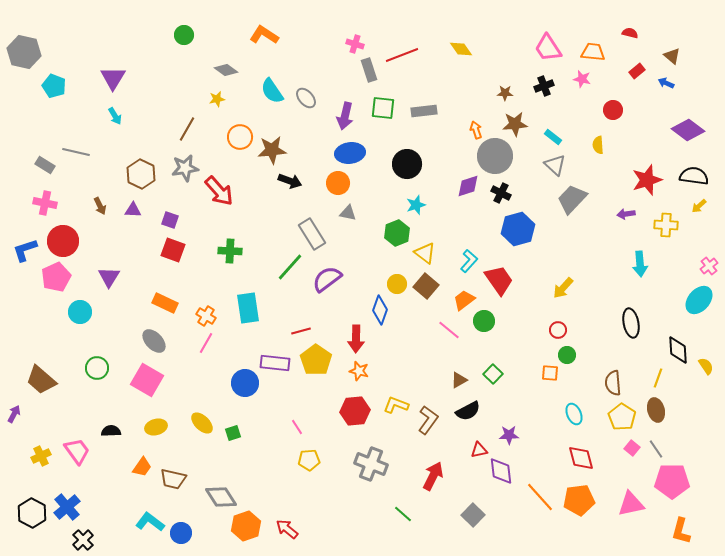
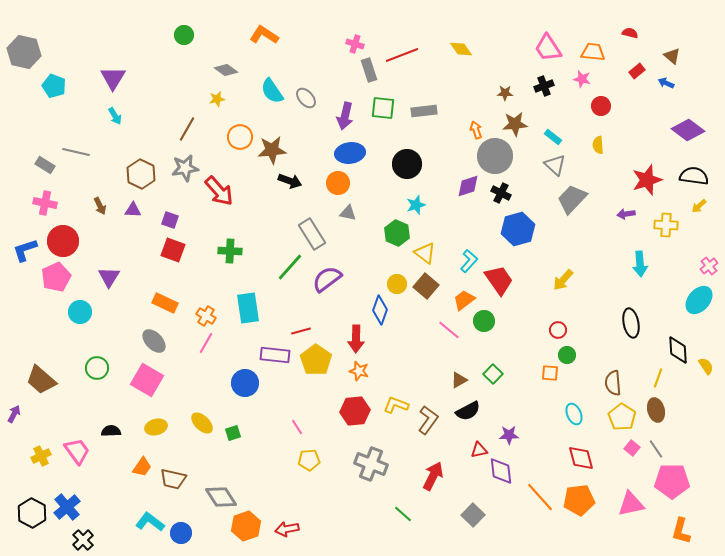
red circle at (613, 110): moved 12 px left, 4 px up
green hexagon at (397, 233): rotated 15 degrees counterclockwise
yellow arrow at (563, 288): moved 8 px up
purple rectangle at (275, 363): moved 8 px up
red arrow at (287, 529): rotated 50 degrees counterclockwise
